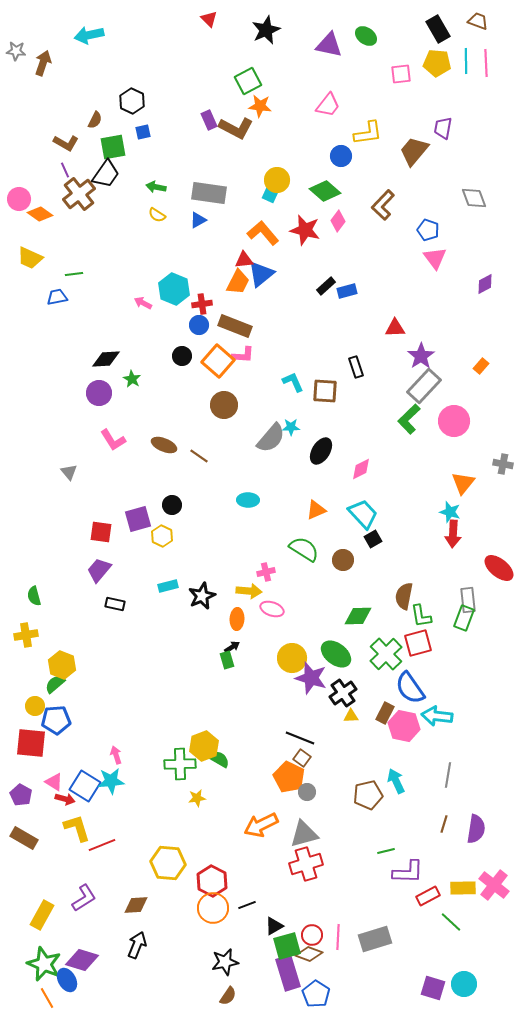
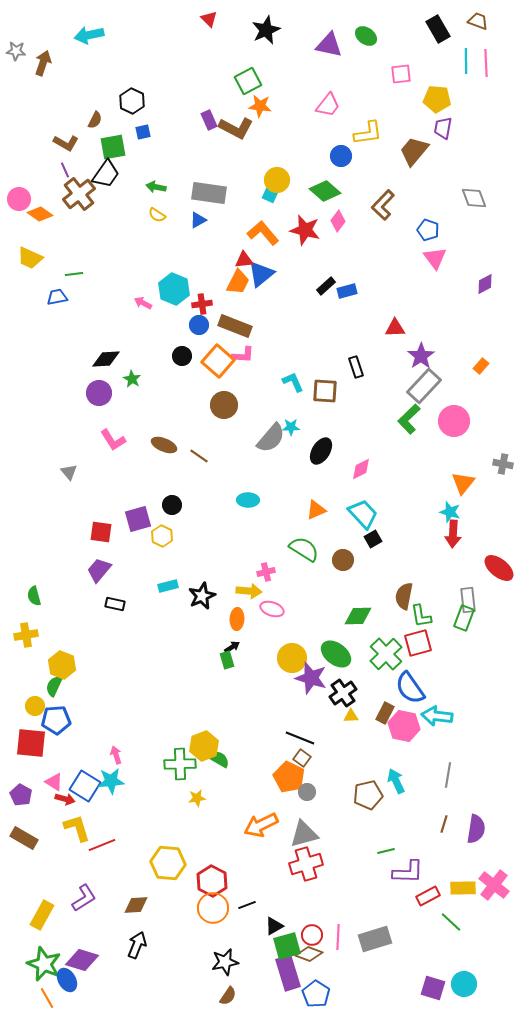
yellow pentagon at (437, 63): moved 36 px down
green semicircle at (55, 684): moved 1 px left, 2 px down; rotated 25 degrees counterclockwise
